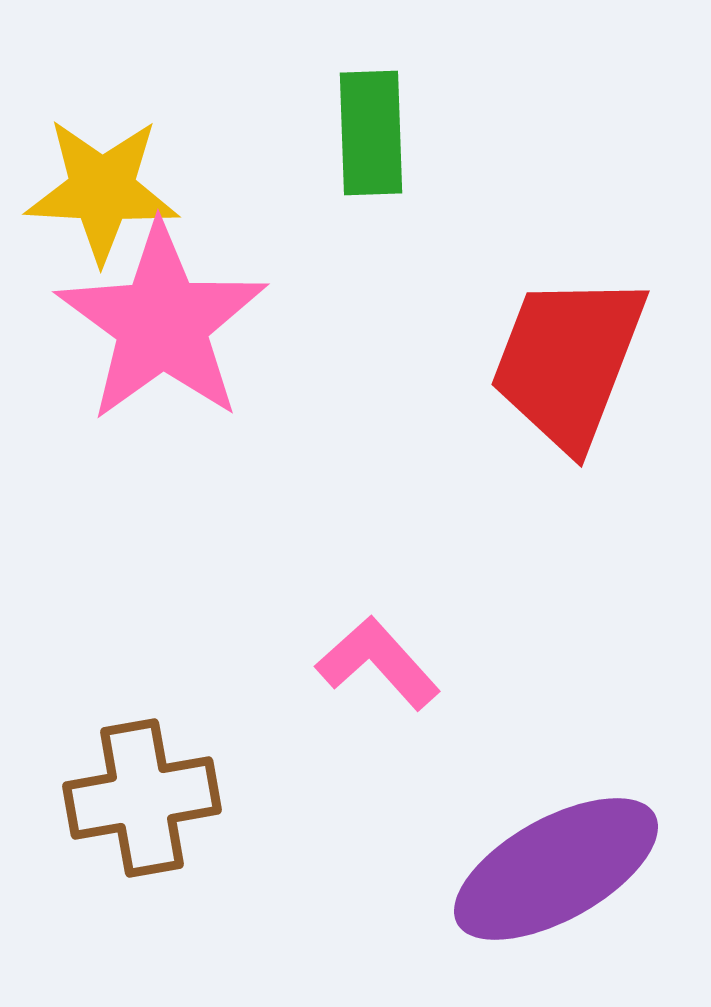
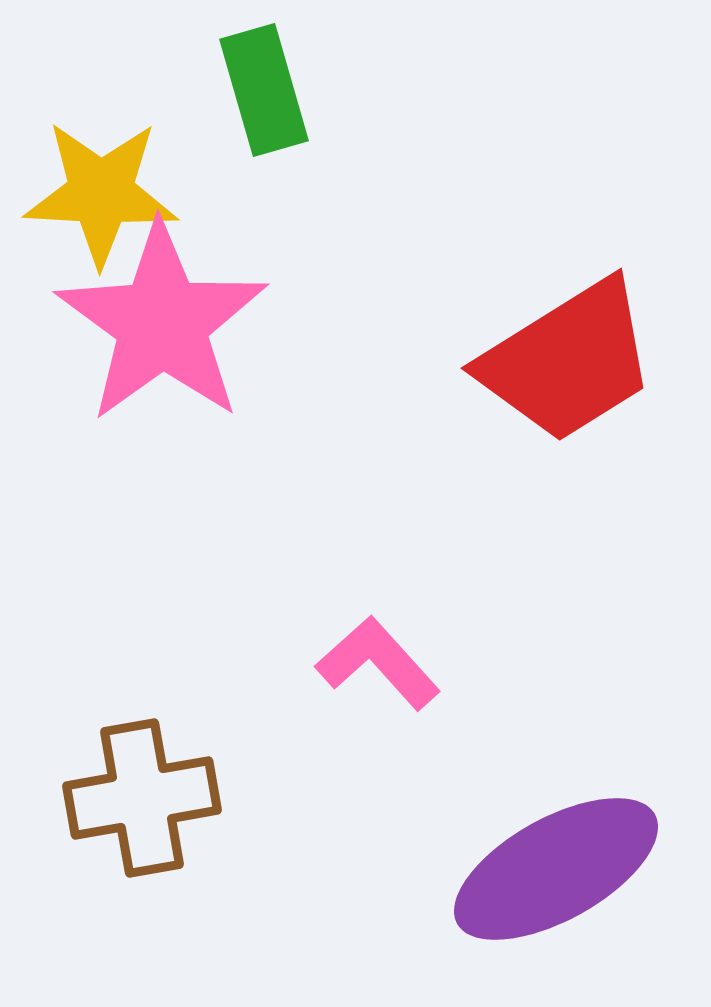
green rectangle: moved 107 px left, 43 px up; rotated 14 degrees counterclockwise
yellow star: moved 1 px left, 3 px down
red trapezoid: rotated 143 degrees counterclockwise
